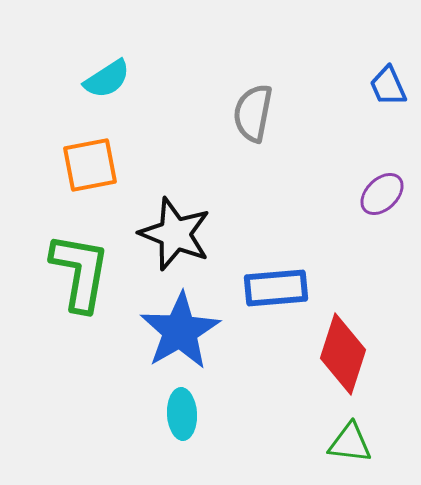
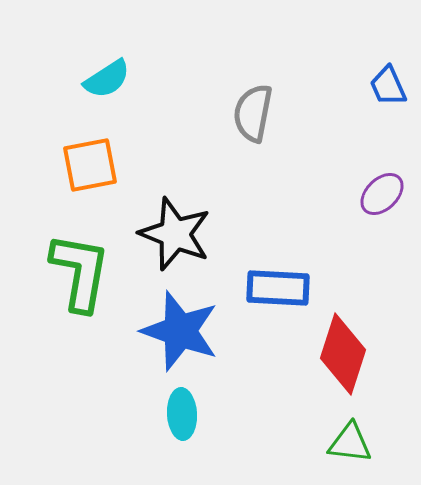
blue rectangle: moved 2 px right; rotated 8 degrees clockwise
blue star: rotated 22 degrees counterclockwise
